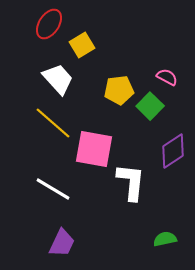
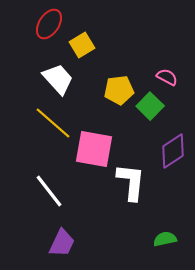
white line: moved 4 px left, 2 px down; rotated 21 degrees clockwise
